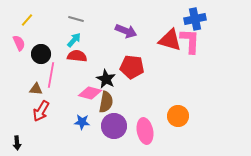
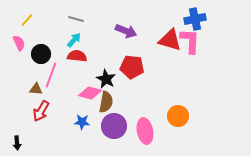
pink line: rotated 10 degrees clockwise
